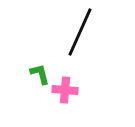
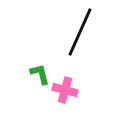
pink cross: rotated 10 degrees clockwise
